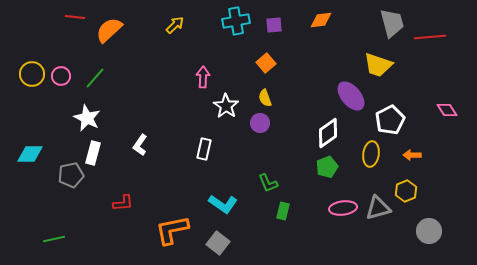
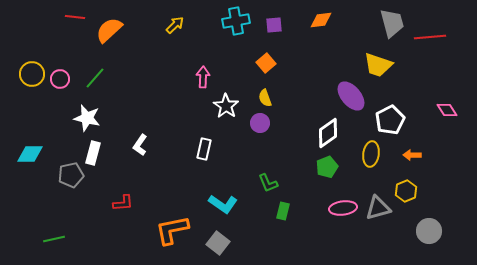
pink circle at (61, 76): moved 1 px left, 3 px down
white star at (87, 118): rotated 12 degrees counterclockwise
